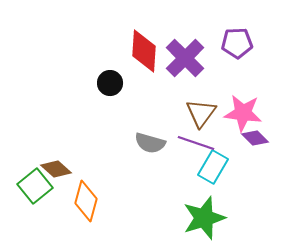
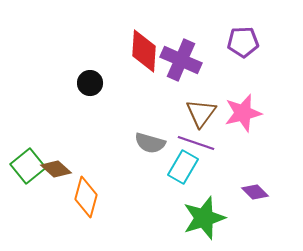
purple pentagon: moved 6 px right, 1 px up
purple cross: moved 4 px left, 2 px down; rotated 21 degrees counterclockwise
black circle: moved 20 px left
pink star: rotated 21 degrees counterclockwise
purple diamond: moved 54 px down
cyan rectangle: moved 30 px left
green square: moved 7 px left, 20 px up
orange diamond: moved 4 px up
